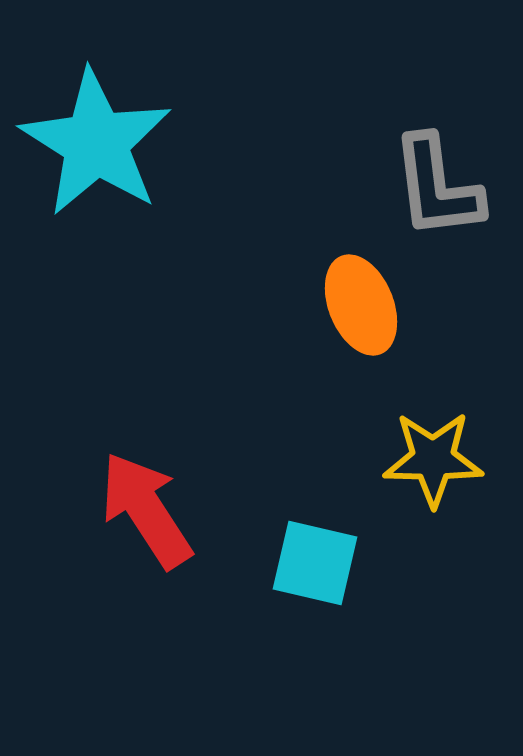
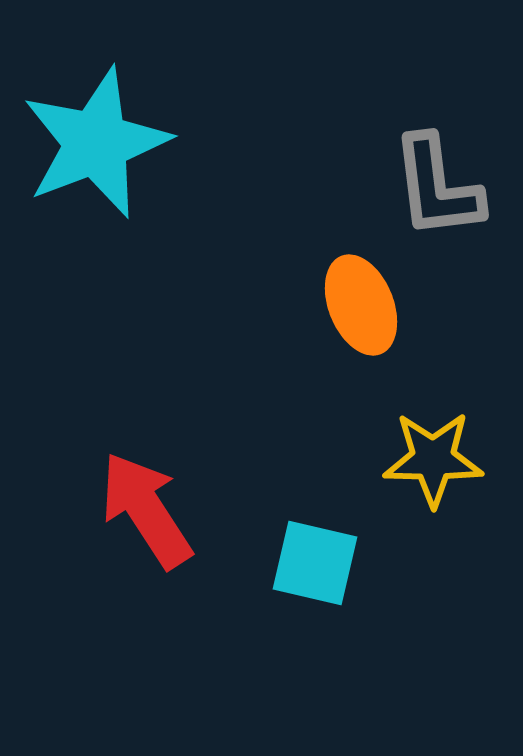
cyan star: rotated 19 degrees clockwise
